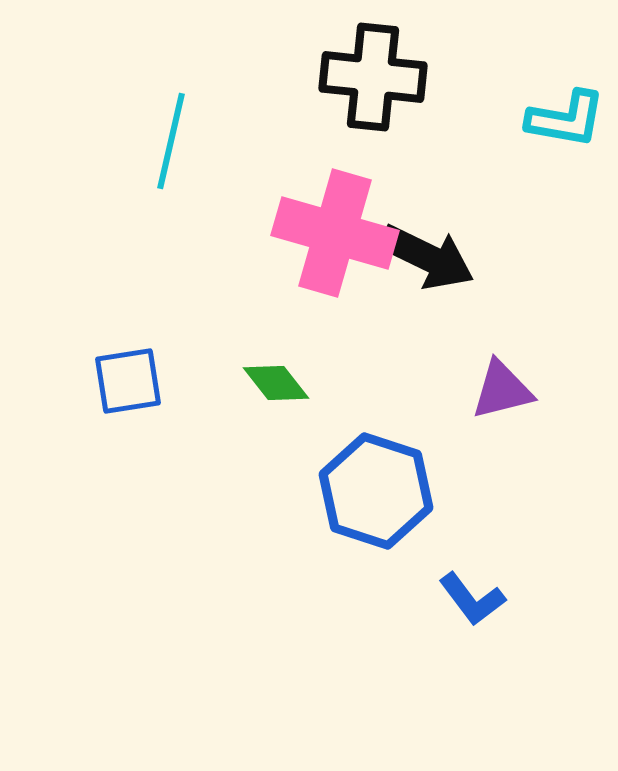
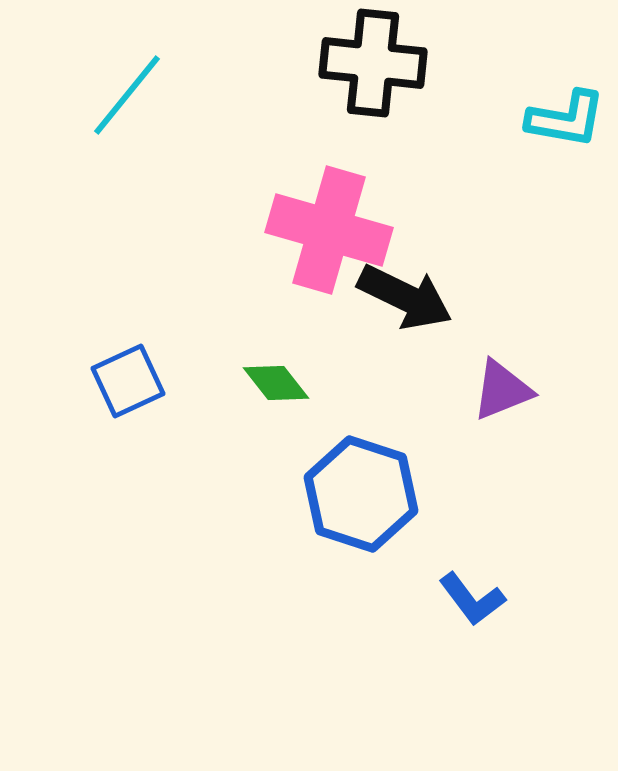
black cross: moved 14 px up
cyan line: moved 44 px left, 46 px up; rotated 26 degrees clockwise
pink cross: moved 6 px left, 3 px up
black arrow: moved 22 px left, 40 px down
blue square: rotated 16 degrees counterclockwise
purple triangle: rotated 8 degrees counterclockwise
blue hexagon: moved 15 px left, 3 px down
